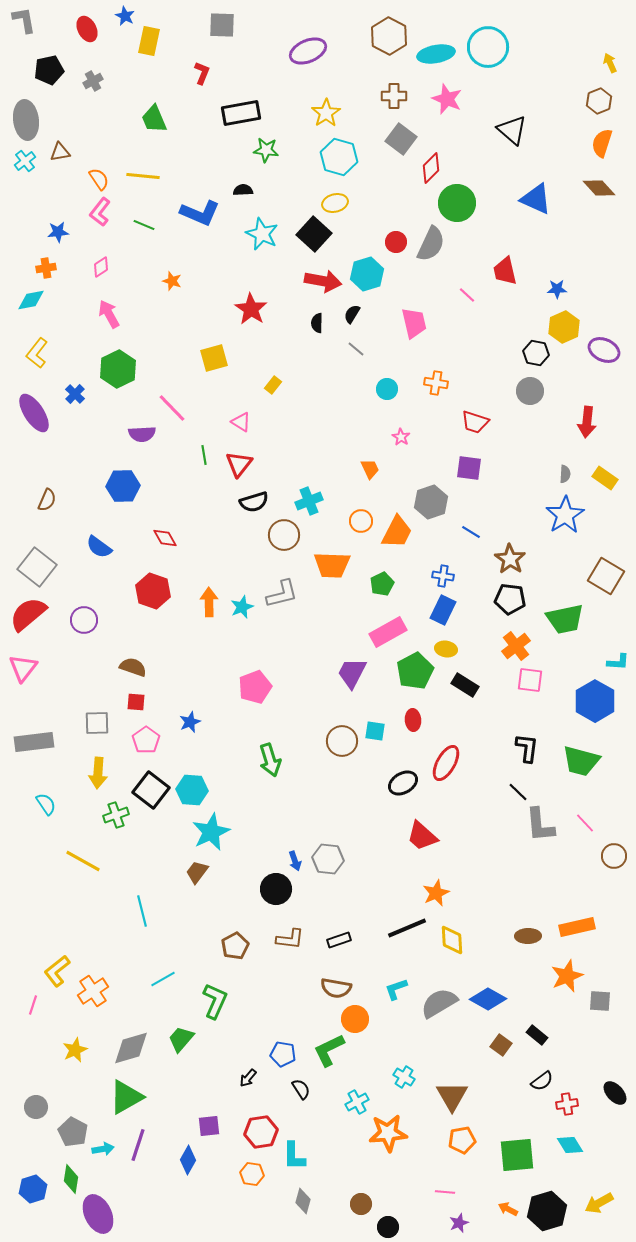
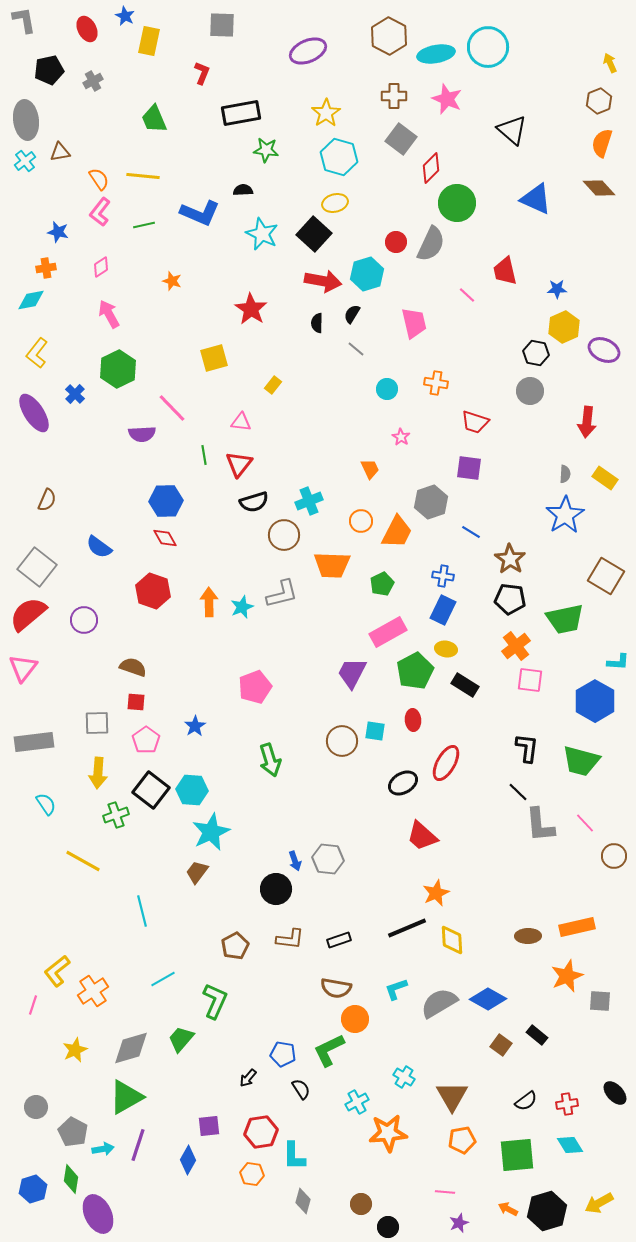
green line at (144, 225): rotated 35 degrees counterclockwise
blue star at (58, 232): rotated 20 degrees clockwise
pink triangle at (241, 422): rotated 25 degrees counterclockwise
blue hexagon at (123, 486): moved 43 px right, 15 px down
blue star at (190, 722): moved 5 px right, 4 px down; rotated 10 degrees counterclockwise
black semicircle at (542, 1081): moved 16 px left, 20 px down
